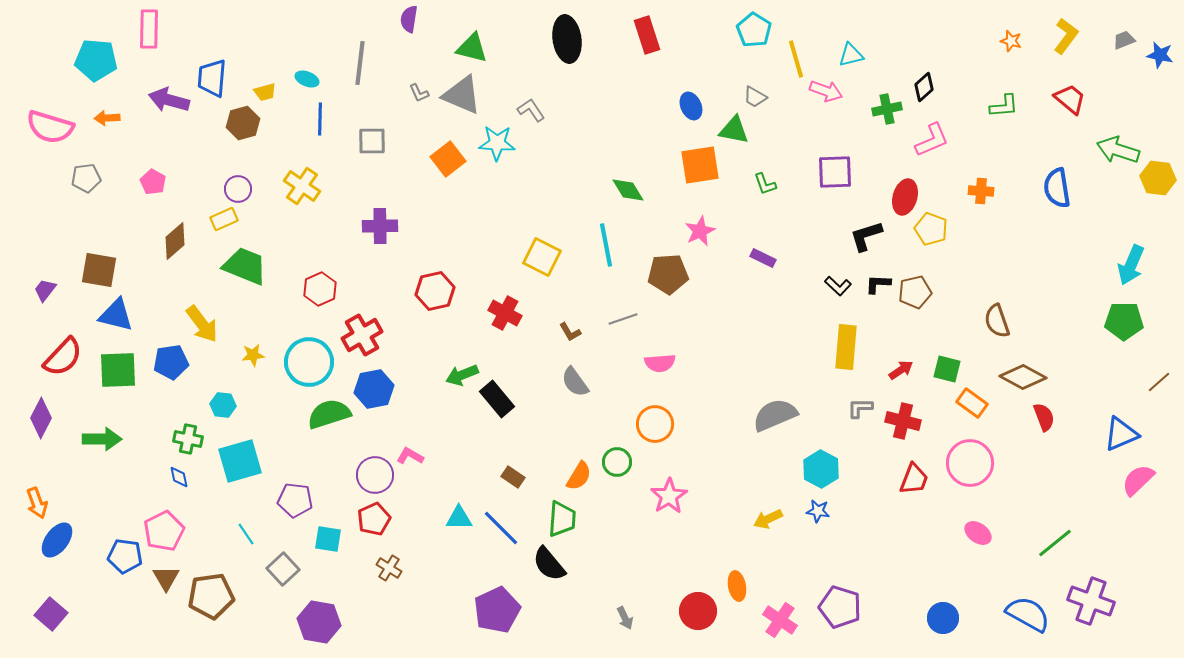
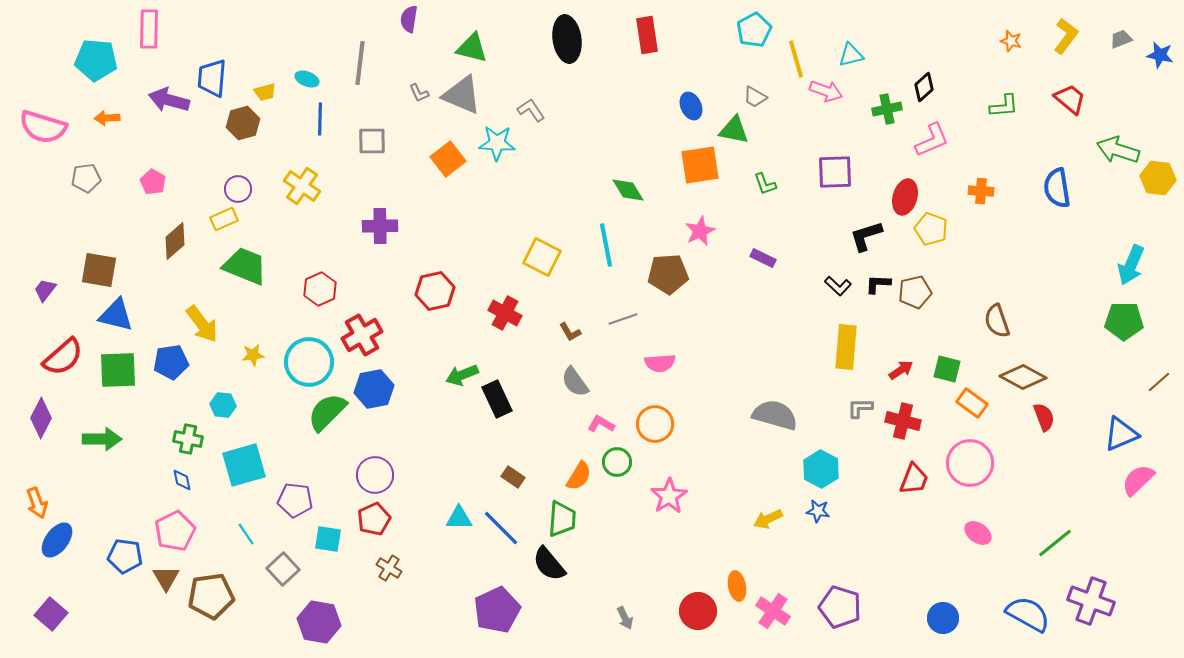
cyan pentagon at (754, 30): rotated 12 degrees clockwise
red rectangle at (647, 35): rotated 9 degrees clockwise
gray trapezoid at (1124, 40): moved 3 px left, 1 px up
pink semicircle at (50, 127): moved 7 px left
red semicircle at (63, 357): rotated 6 degrees clockwise
black rectangle at (497, 399): rotated 15 degrees clockwise
green semicircle at (329, 414): moved 2 px left, 2 px up; rotated 27 degrees counterclockwise
gray semicircle at (775, 415): rotated 39 degrees clockwise
pink L-shape at (410, 456): moved 191 px right, 32 px up
cyan square at (240, 461): moved 4 px right, 4 px down
blue diamond at (179, 477): moved 3 px right, 3 px down
pink pentagon at (164, 531): moved 11 px right
pink cross at (780, 620): moved 7 px left, 9 px up
